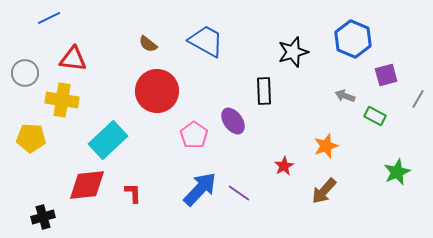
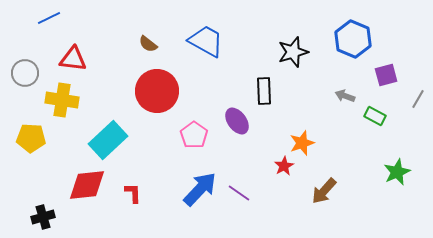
purple ellipse: moved 4 px right
orange star: moved 24 px left, 3 px up
